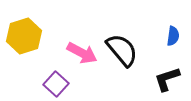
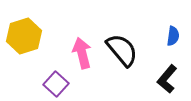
pink arrow: rotated 132 degrees counterclockwise
black L-shape: rotated 32 degrees counterclockwise
